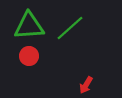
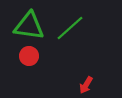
green triangle: rotated 12 degrees clockwise
